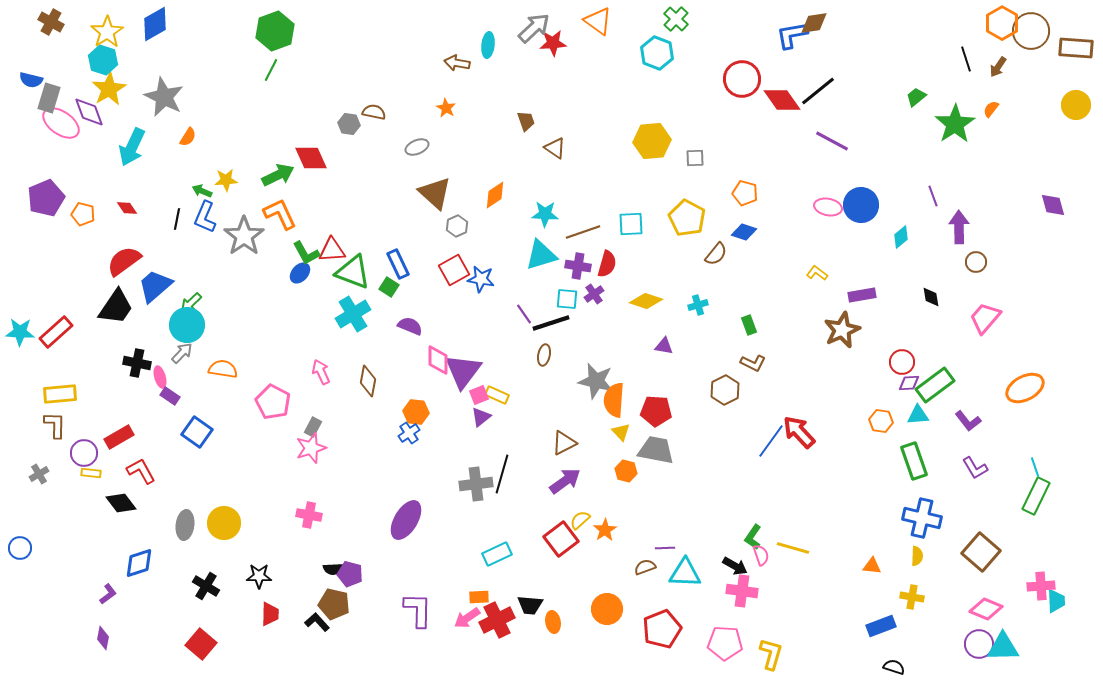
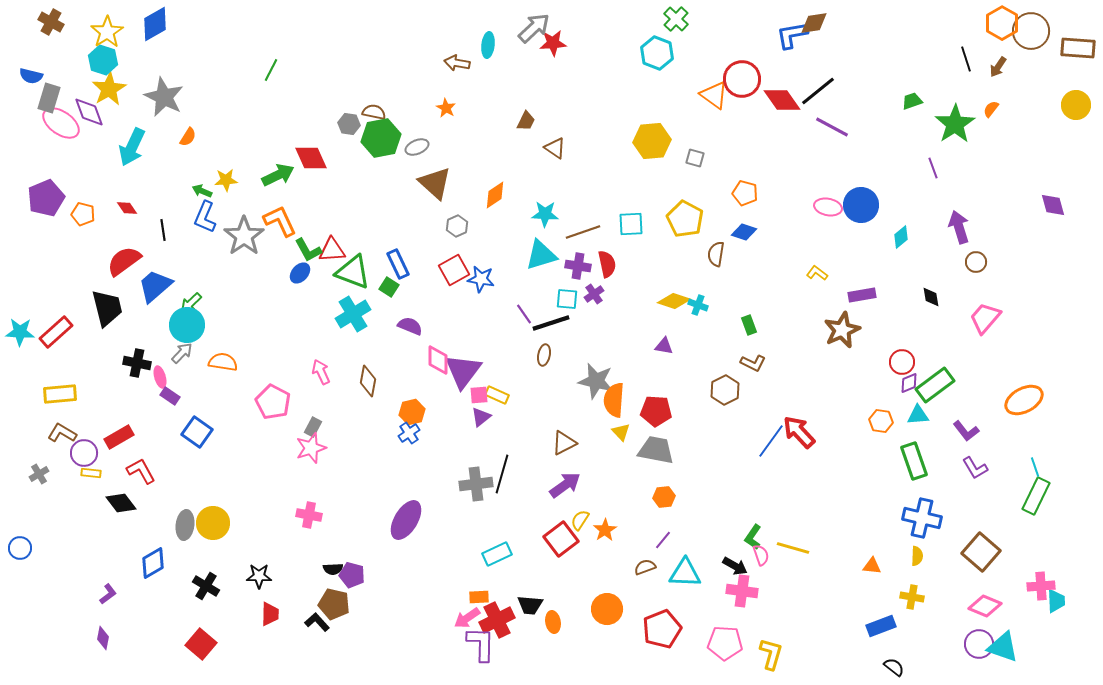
orange triangle at (598, 21): moved 116 px right, 74 px down
green hexagon at (275, 31): moved 106 px right, 107 px down; rotated 9 degrees clockwise
brown rectangle at (1076, 48): moved 2 px right
blue semicircle at (31, 80): moved 4 px up
green trapezoid at (916, 97): moved 4 px left, 4 px down; rotated 20 degrees clockwise
brown trapezoid at (526, 121): rotated 45 degrees clockwise
purple line at (832, 141): moved 14 px up
gray square at (695, 158): rotated 18 degrees clockwise
brown triangle at (435, 193): moved 10 px up
purple line at (933, 196): moved 28 px up
orange L-shape at (280, 214): moved 7 px down
yellow pentagon at (687, 218): moved 2 px left, 1 px down
black line at (177, 219): moved 14 px left, 11 px down; rotated 20 degrees counterclockwise
purple arrow at (959, 227): rotated 16 degrees counterclockwise
green L-shape at (306, 253): moved 2 px right, 3 px up
brown semicircle at (716, 254): rotated 150 degrees clockwise
red semicircle at (607, 264): rotated 28 degrees counterclockwise
yellow diamond at (646, 301): moved 28 px right
cyan cross at (698, 305): rotated 36 degrees clockwise
black trapezoid at (116, 307): moved 9 px left, 1 px down; rotated 48 degrees counterclockwise
orange semicircle at (223, 369): moved 7 px up
purple diamond at (909, 383): rotated 20 degrees counterclockwise
orange ellipse at (1025, 388): moved 1 px left, 12 px down
pink square at (479, 395): rotated 18 degrees clockwise
orange hexagon at (416, 412): moved 4 px left; rotated 20 degrees counterclockwise
purple L-shape at (968, 421): moved 2 px left, 10 px down
brown L-shape at (55, 425): moved 7 px right, 8 px down; rotated 60 degrees counterclockwise
orange hexagon at (626, 471): moved 38 px right, 26 px down; rotated 20 degrees counterclockwise
purple arrow at (565, 481): moved 4 px down
yellow semicircle at (580, 520): rotated 15 degrees counterclockwise
yellow circle at (224, 523): moved 11 px left
purple line at (665, 548): moved 2 px left, 8 px up; rotated 48 degrees counterclockwise
blue diamond at (139, 563): moved 14 px right; rotated 12 degrees counterclockwise
purple pentagon at (350, 574): moved 2 px right, 1 px down
pink diamond at (986, 609): moved 1 px left, 3 px up
purple L-shape at (418, 610): moved 63 px right, 34 px down
cyan triangle at (1003, 647): rotated 20 degrees clockwise
black semicircle at (894, 667): rotated 20 degrees clockwise
